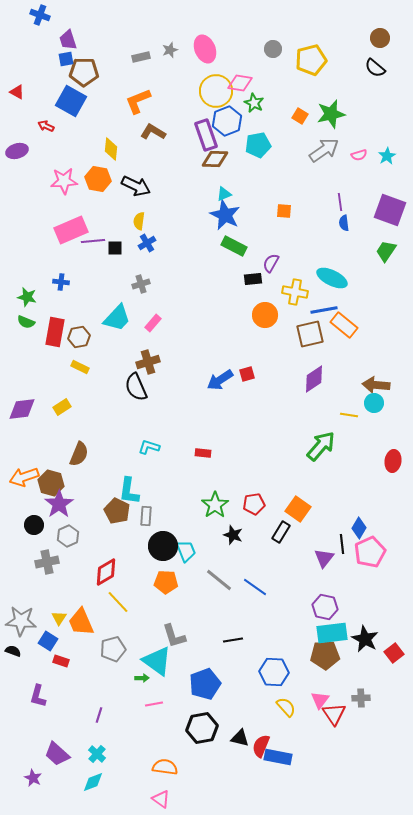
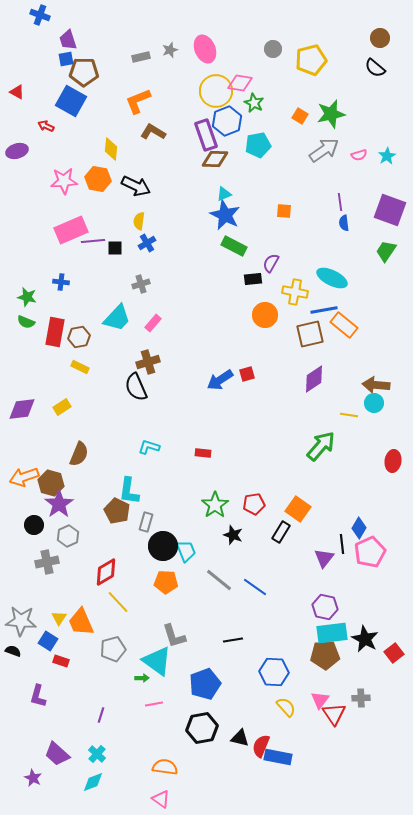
gray rectangle at (146, 516): moved 6 px down; rotated 12 degrees clockwise
purple line at (99, 715): moved 2 px right
